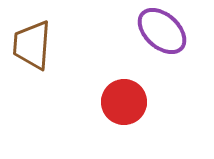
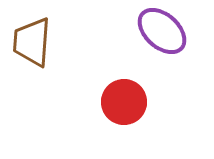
brown trapezoid: moved 3 px up
